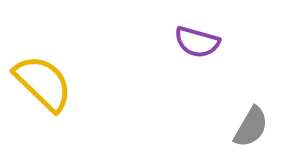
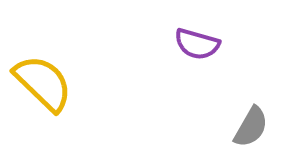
purple semicircle: moved 2 px down
